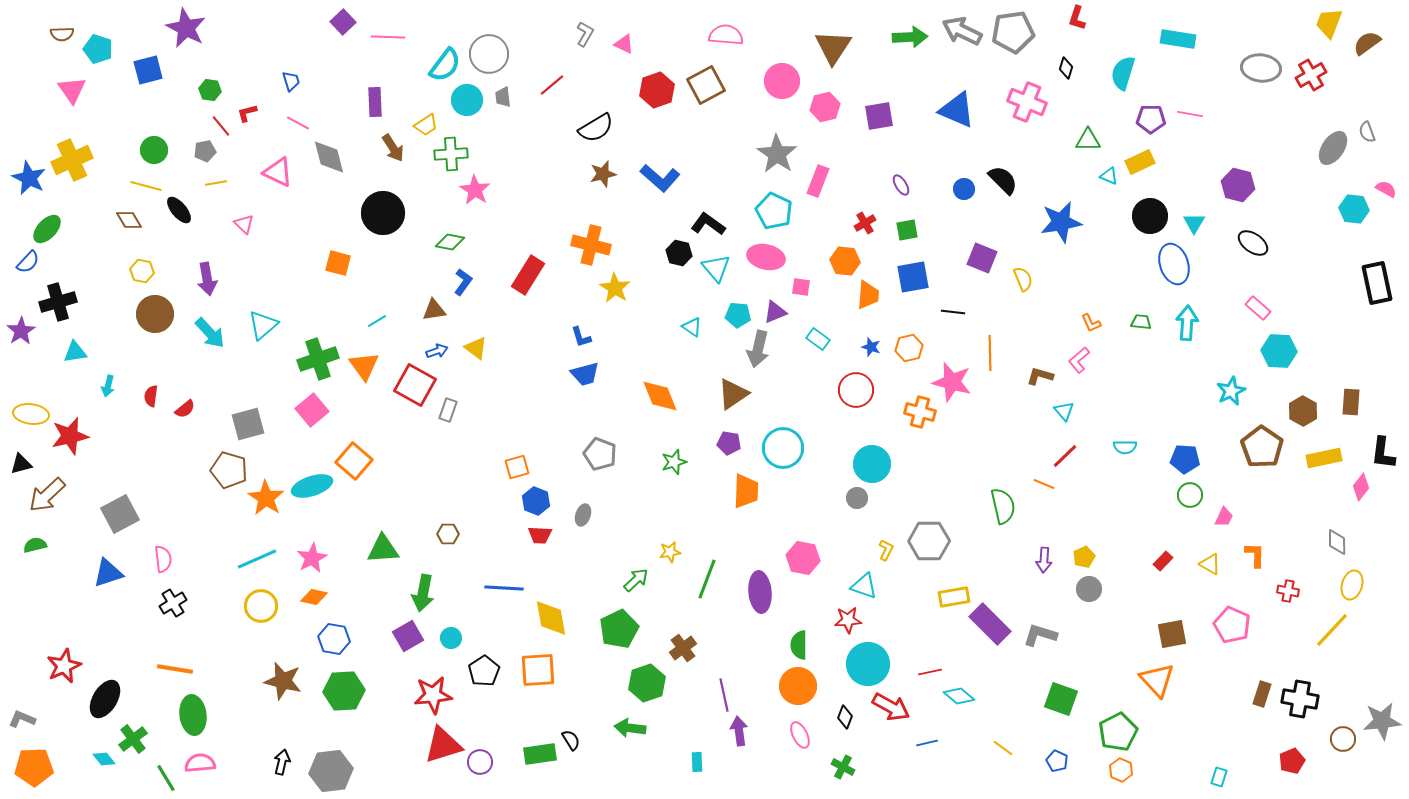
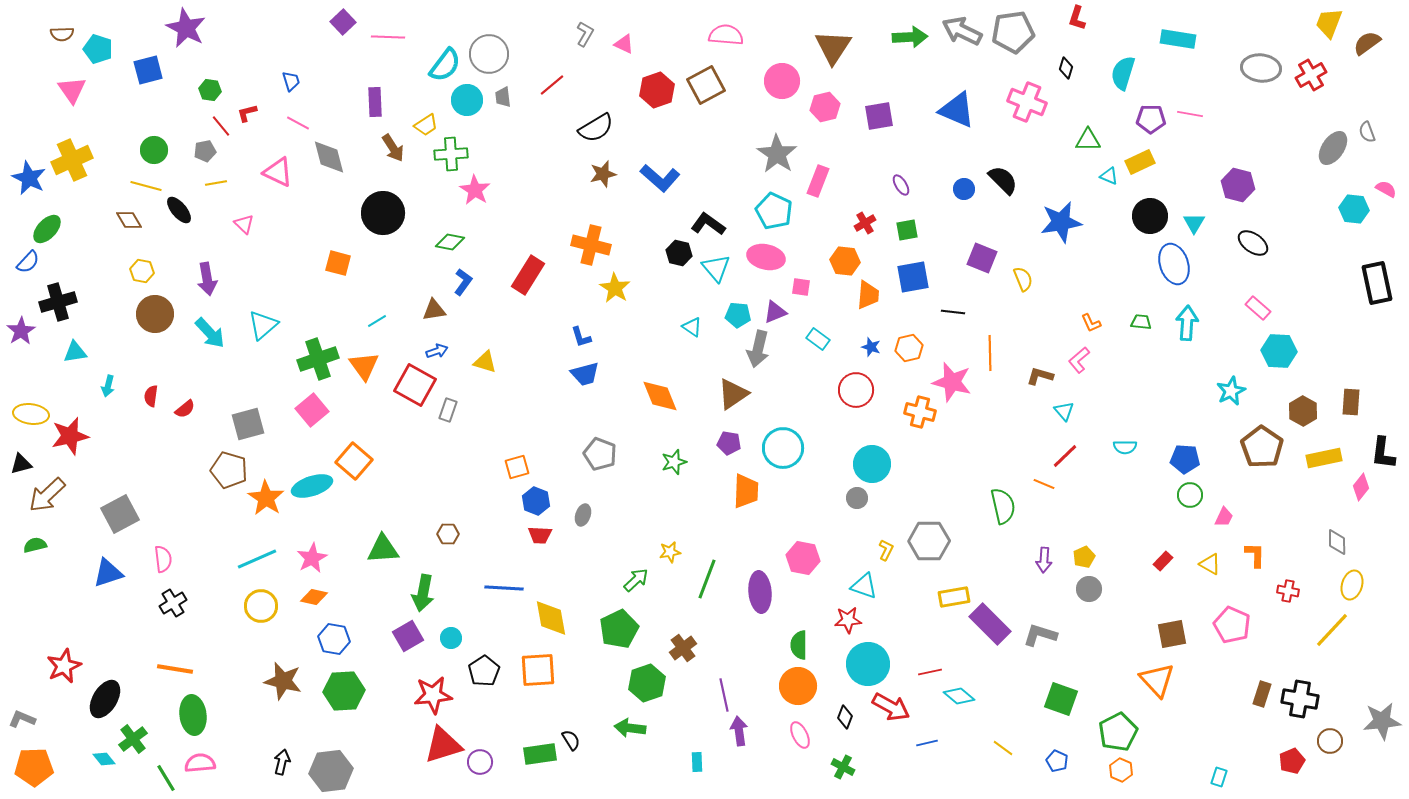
yellow triangle at (476, 348): moved 9 px right, 14 px down; rotated 20 degrees counterclockwise
brown circle at (1343, 739): moved 13 px left, 2 px down
